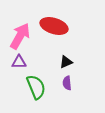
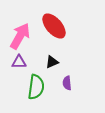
red ellipse: rotated 32 degrees clockwise
black triangle: moved 14 px left
green semicircle: rotated 30 degrees clockwise
